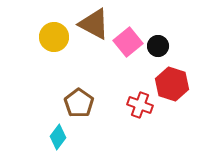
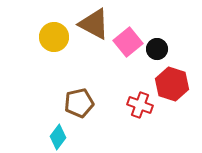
black circle: moved 1 px left, 3 px down
brown pentagon: rotated 24 degrees clockwise
